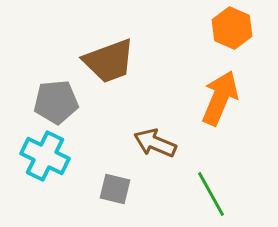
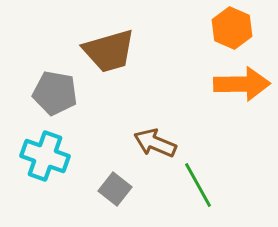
brown trapezoid: moved 10 px up; rotated 4 degrees clockwise
orange arrow: moved 22 px right, 14 px up; rotated 66 degrees clockwise
gray pentagon: moved 1 px left, 9 px up; rotated 15 degrees clockwise
cyan cross: rotated 6 degrees counterclockwise
gray square: rotated 24 degrees clockwise
green line: moved 13 px left, 9 px up
